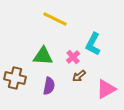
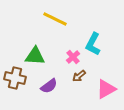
green triangle: moved 8 px left
purple semicircle: rotated 42 degrees clockwise
